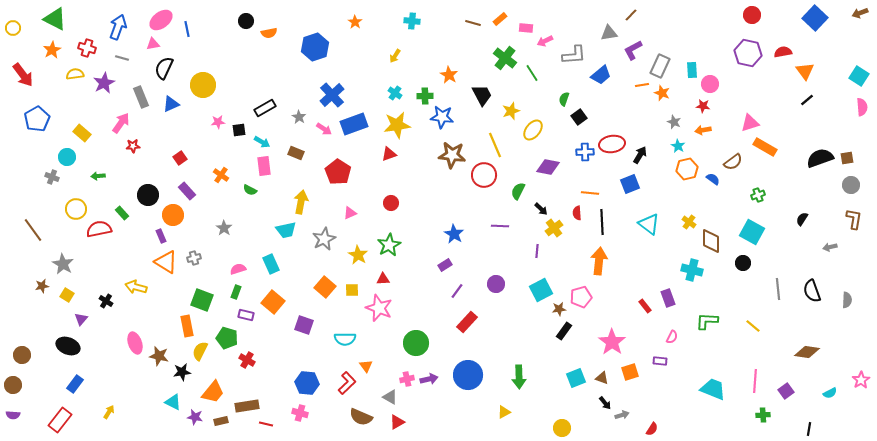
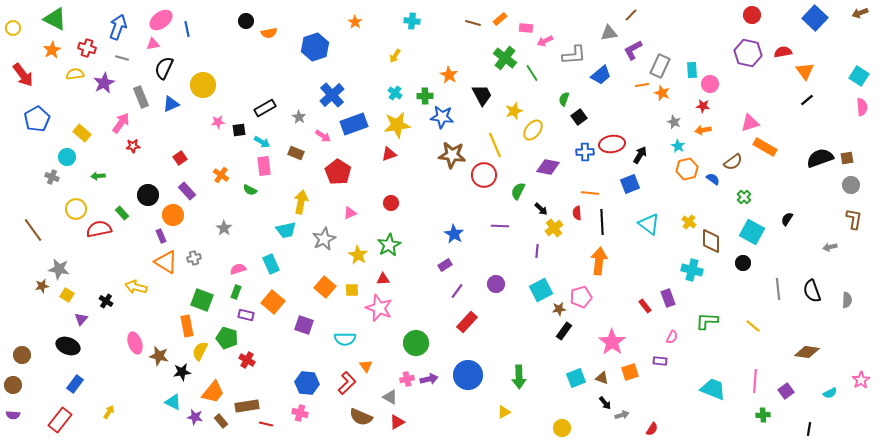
yellow star at (511, 111): moved 3 px right
pink arrow at (324, 129): moved 1 px left, 7 px down
green cross at (758, 195): moved 14 px left, 2 px down; rotated 24 degrees counterclockwise
black semicircle at (802, 219): moved 15 px left
gray star at (63, 264): moved 4 px left, 5 px down; rotated 20 degrees counterclockwise
brown rectangle at (221, 421): rotated 64 degrees clockwise
